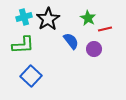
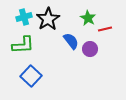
purple circle: moved 4 px left
